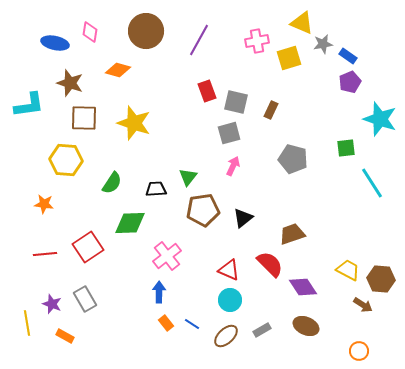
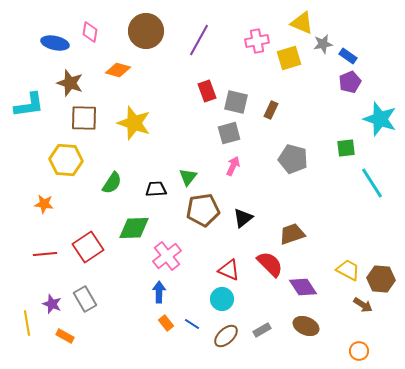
green diamond at (130, 223): moved 4 px right, 5 px down
cyan circle at (230, 300): moved 8 px left, 1 px up
